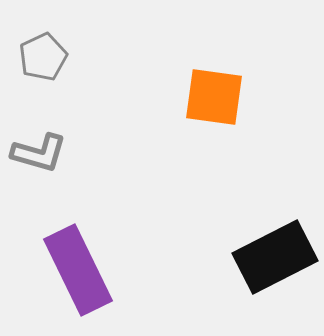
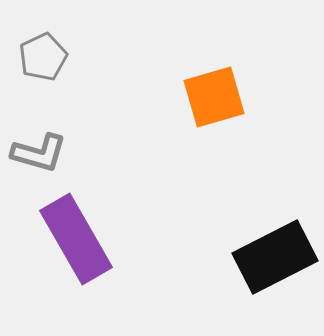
orange square: rotated 24 degrees counterclockwise
purple rectangle: moved 2 px left, 31 px up; rotated 4 degrees counterclockwise
